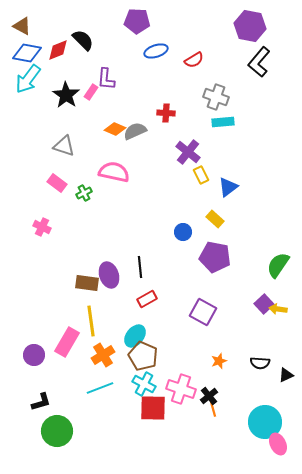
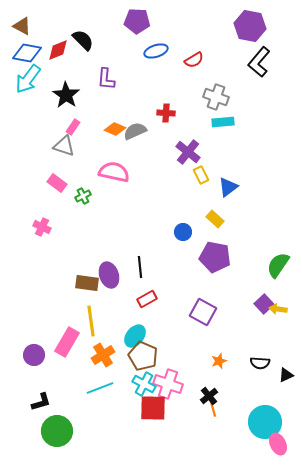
pink rectangle at (91, 92): moved 18 px left, 35 px down
green cross at (84, 193): moved 1 px left, 3 px down
pink cross at (181, 389): moved 13 px left, 5 px up
